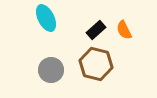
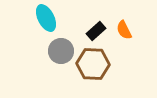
black rectangle: moved 1 px down
brown hexagon: moved 3 px left; rotated 12 degrees counterclockwise
gray circle: moved 10 px right, 19 px up
